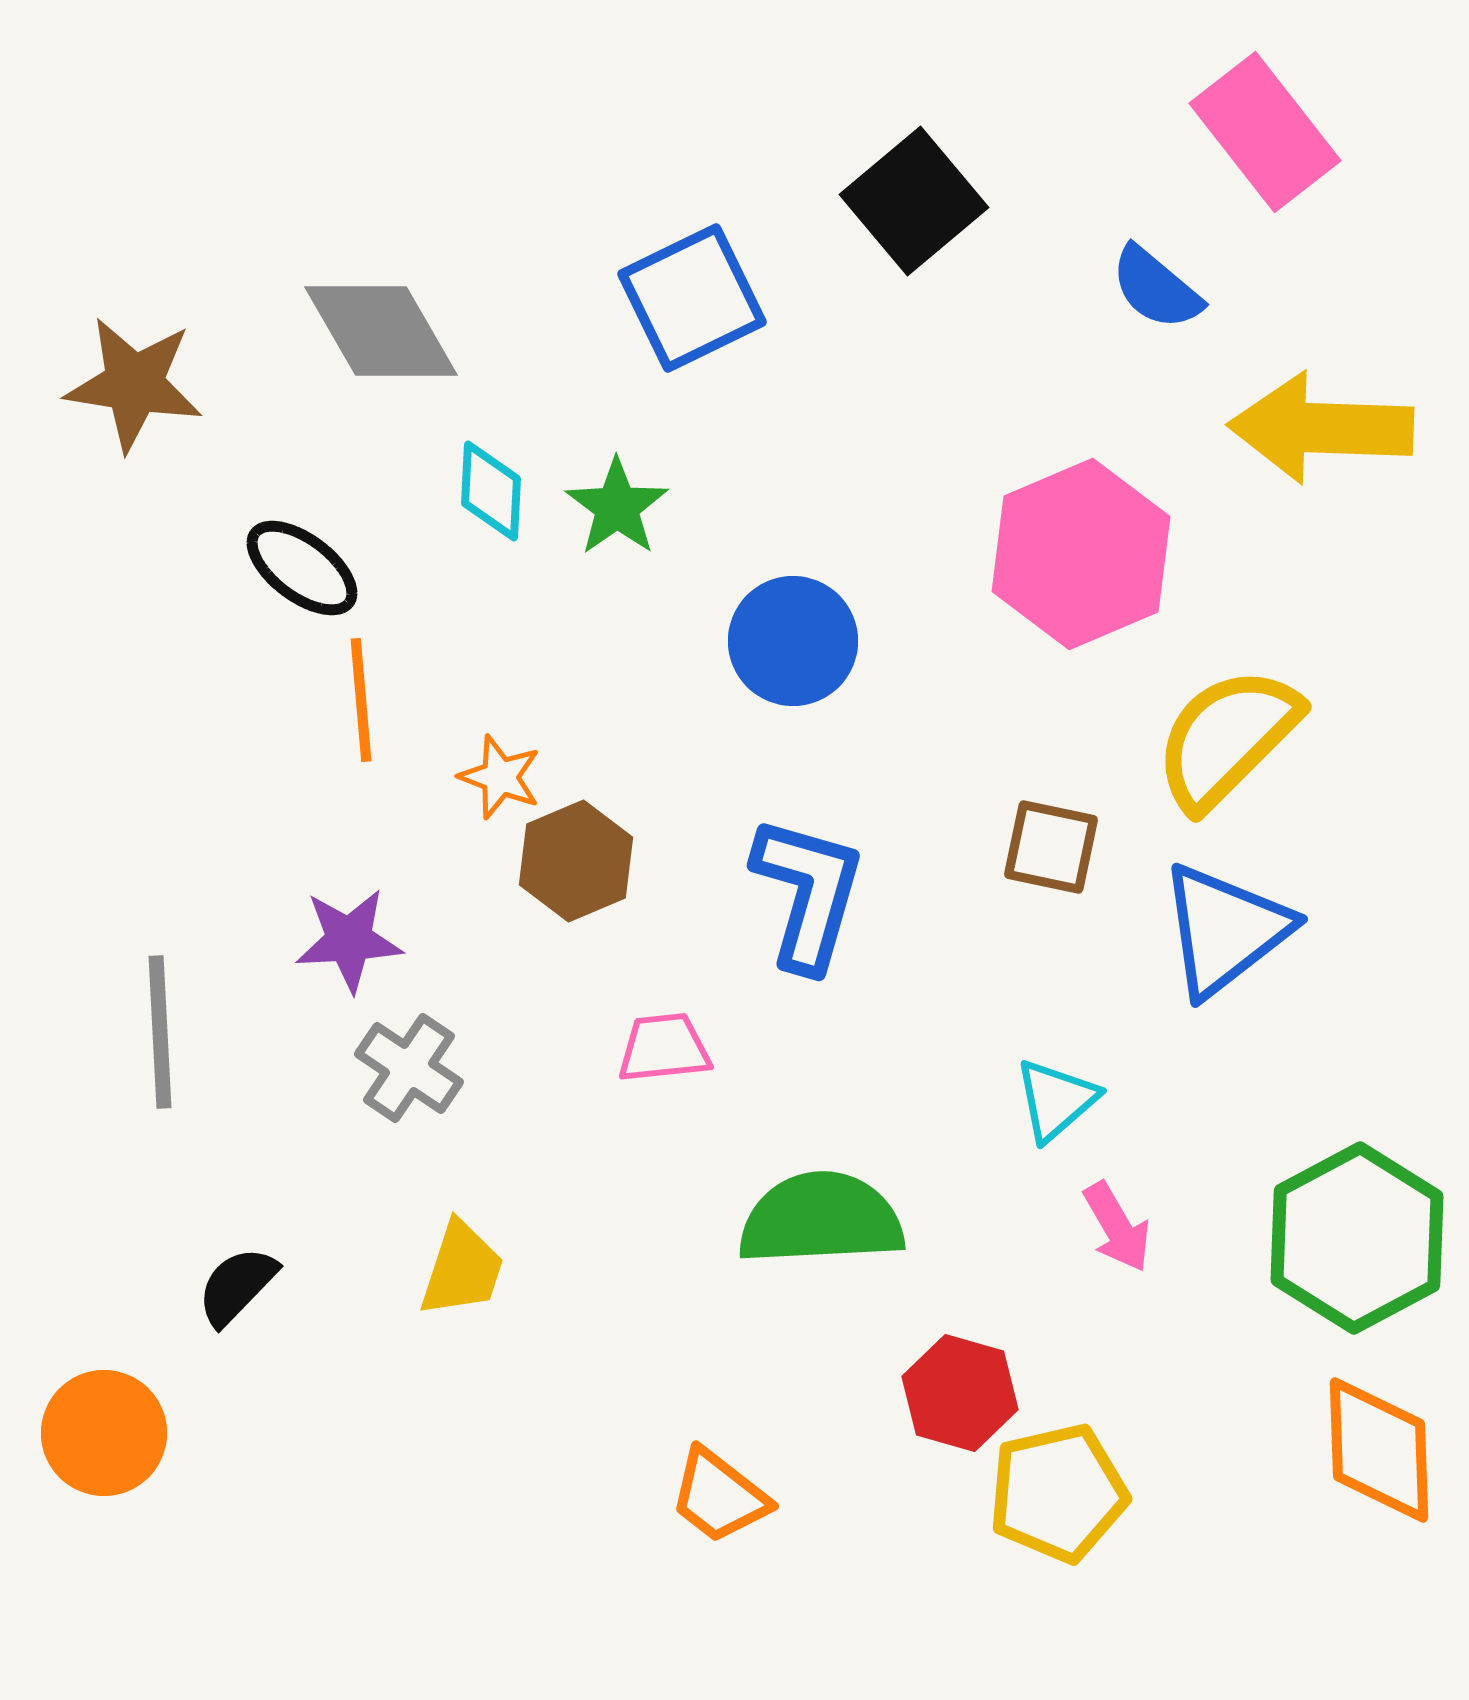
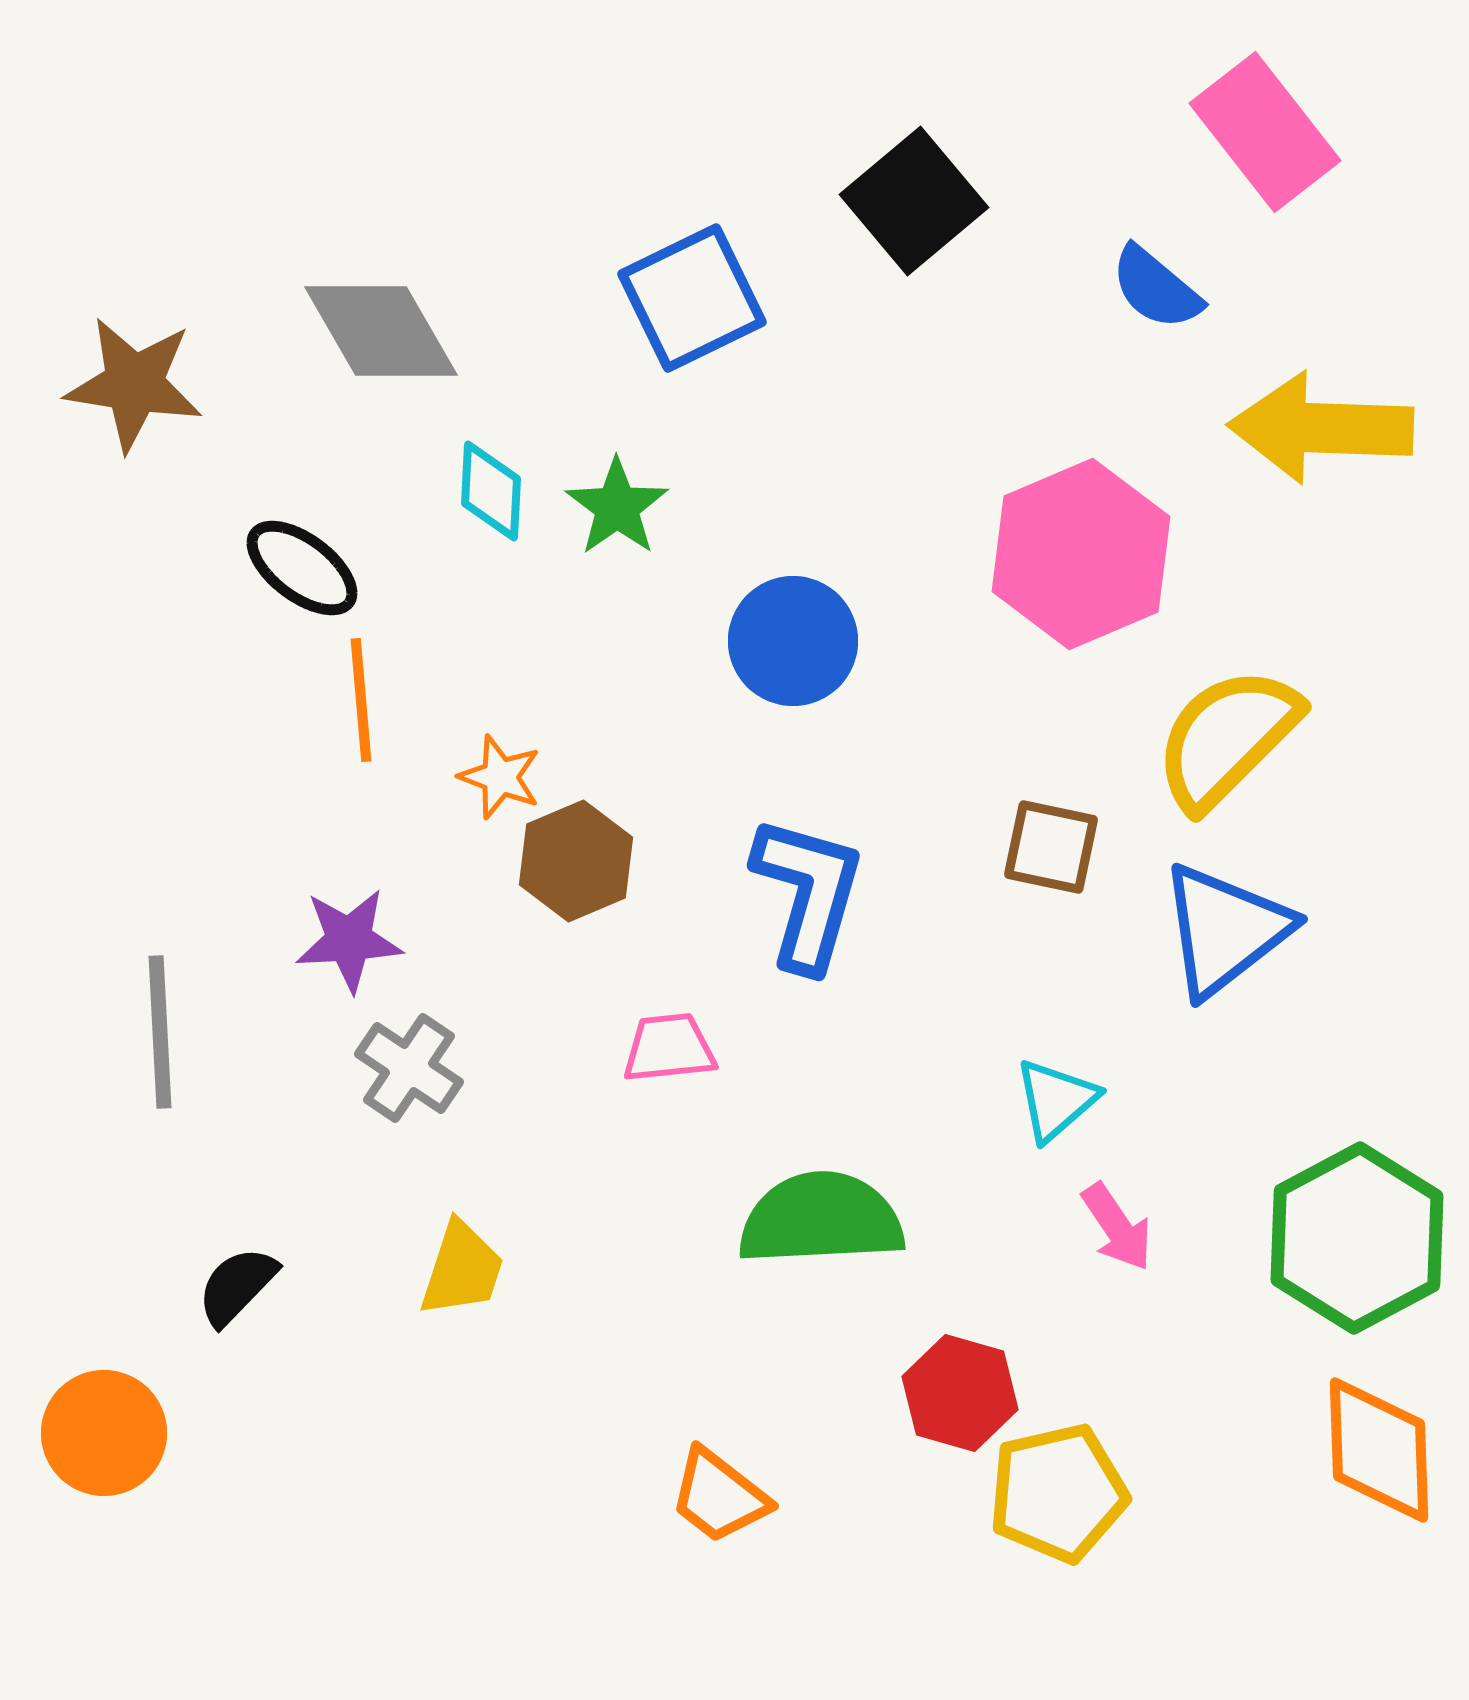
pink trapezoid: moved 5 px right
pink arrow: rotated 4 degrees counterclockwise
